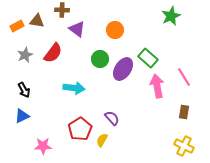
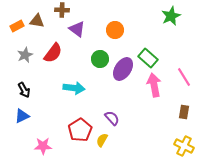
pink arrow: moved 3 px left, 1 px up
red pentagon: moved 1 px down
